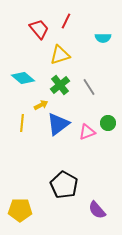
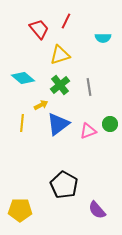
gray line: rotated 24 degrees clockwise
green circle: moved 2 px right, 1 px down
pink triangle: moved 1 px right, 1 px up
